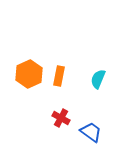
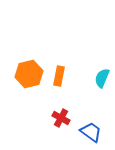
orange hexagon: rotated 12 degrees clockwise
cyan semicircle: moved 4 px right, 1 px up
